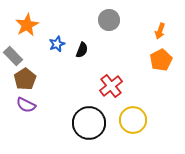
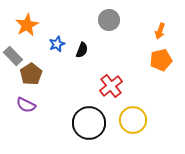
orange pentagon: rotated 15 degrees clockwise
brown pentagon: moved 6 px right, 5 px up
